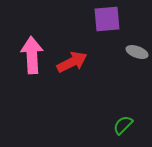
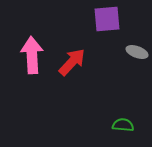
red arrow: rotated 20 degrees counterclockwise
green semicircle: rotated 50 degrees clockwise
